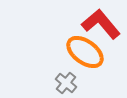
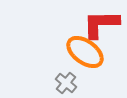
red L-shape: rotated 51 degrees counterclockwise
